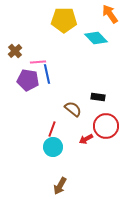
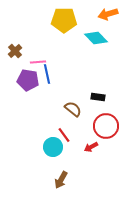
orange arrow: moved 2 px left; rotated 72 degrees counterclockwise
red line: moved 12 px right, 6 px down; rotated 56 degrees counterclockwise
red arrow: moved 5 px right, 8 px down
brown arrow: moved 1 px right, 6 px up
